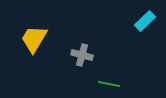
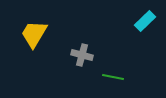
yellow trapezoid: moved 5 px up
green line: moved 4 px right, 7 px up
